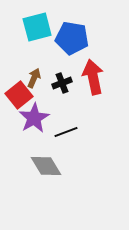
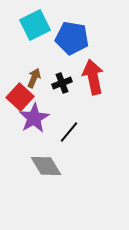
cyan square: moved 2 px left, 2 px up; rotated 12 degrees counterclockwise
red square: moved 1 px right, 2 px down; rotated 8 degrees counterclockwise
black line: moved 3 px right; rotated 30 degrees counterclockwise
